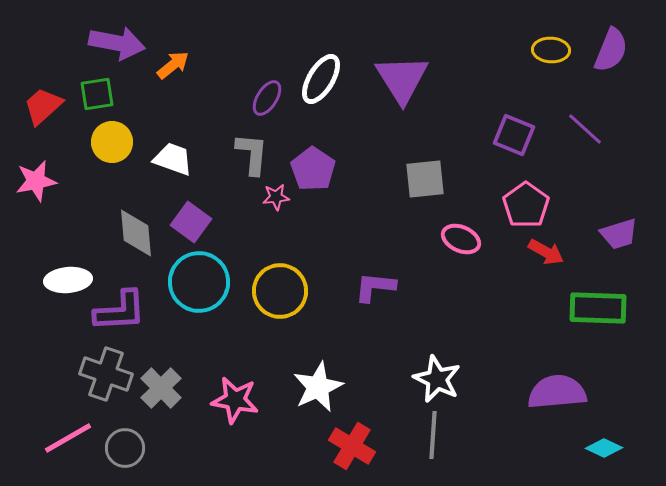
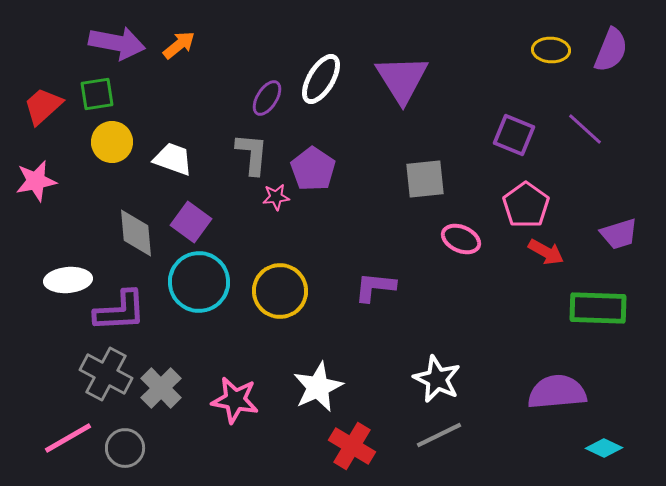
orange arrow at (173, 65): moved 6 px right, 20 px up
gray cross at (106, 374): rotated 9 degrees clockwise
gray line at (433, 435): moved 6 px right; rotated 60 degrees clockwise
